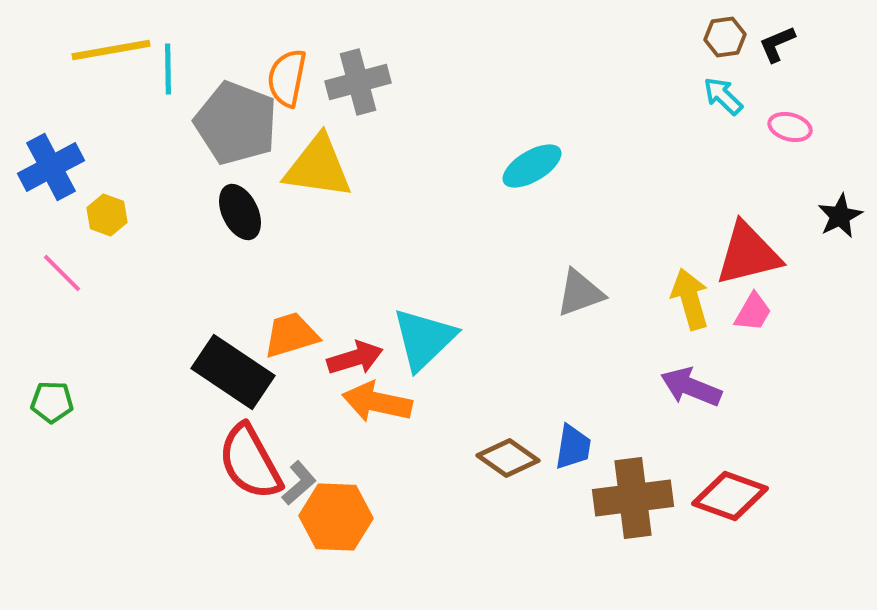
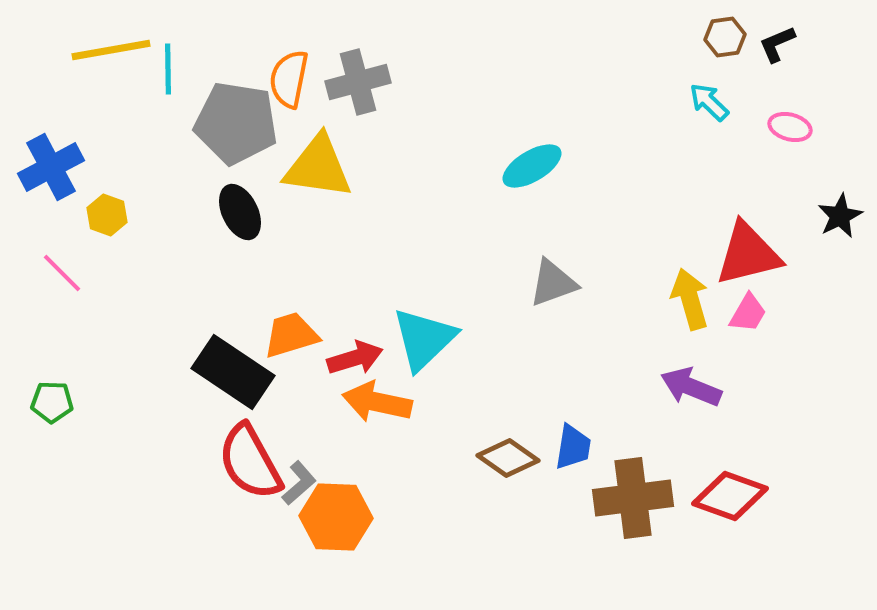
orange semicircle: moved 2 px right, 1 px down
cyan arrow: moved 14 px left, 6 px down
gray pentagon: rotated 12 degrees counterclockwise
gray triangle: moved 27 px left, 10 px up
pink trapezoid: moved 5 px left, 1 px down
